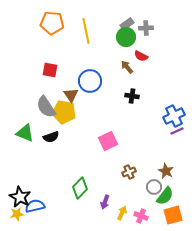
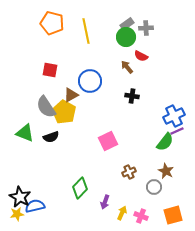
orange pentagon: rotated 10 degrees clockwise
brown triangle: rotated 35 degrees clockwise
yellow pentagon: rotated 20 degrees clockwise
green semicircle: moved 54 px up
